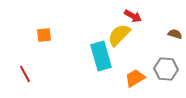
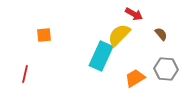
red arrow: moved 1 px right, 2 px up
brown semicircle: moved 14 px left; rotated 32 degrees clockwise
cyan rectangle: rotated 40 degrees clockwise
red line: rotated 42 degrees clockwise
